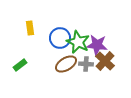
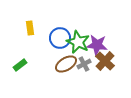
gray cross: moved 2 px left; rotated 32 degrees counterclockwise
